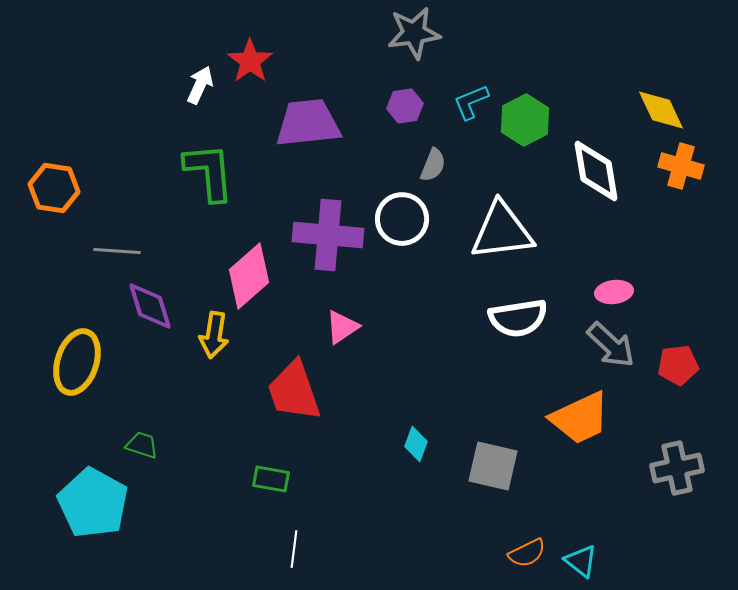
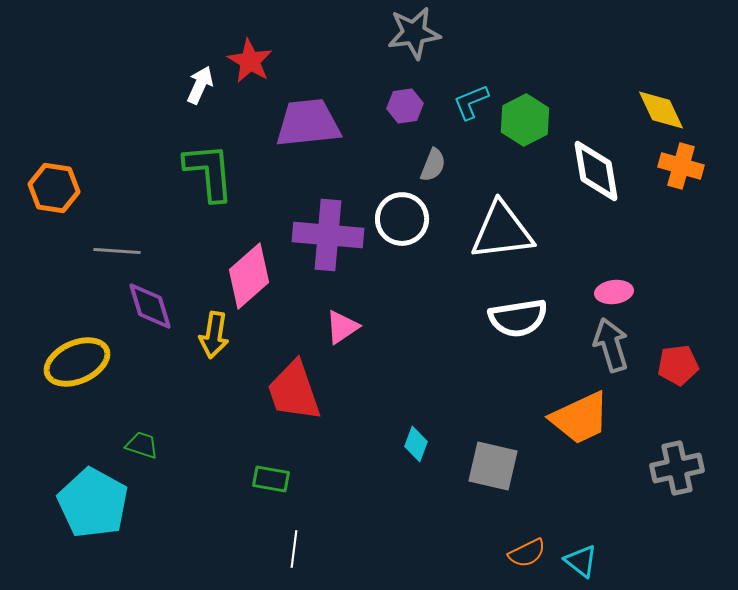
red star: rotated 6 degrees counterclockwise
gray arrow: rotated 150 degrees counterclockwise
yellow ellipse: rotated 48 degrees clockwise
